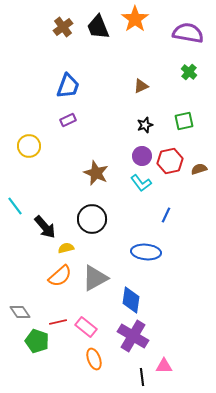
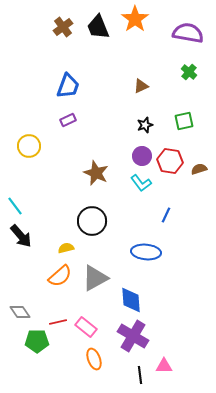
red hexagon: rotated 20 degrees clockwise
black circle: moved 2 px down
black arrow: moved 24 px left, 9 px down
blue diamond: rotated 12 degrees counterclockwise
green pentagon: rotated 20 degrees counterclockwise
black line: moved 2 px left, 2 px up
